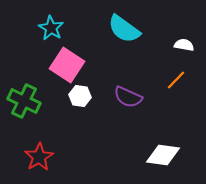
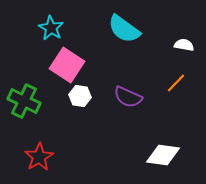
orange line: moved 3 px down
